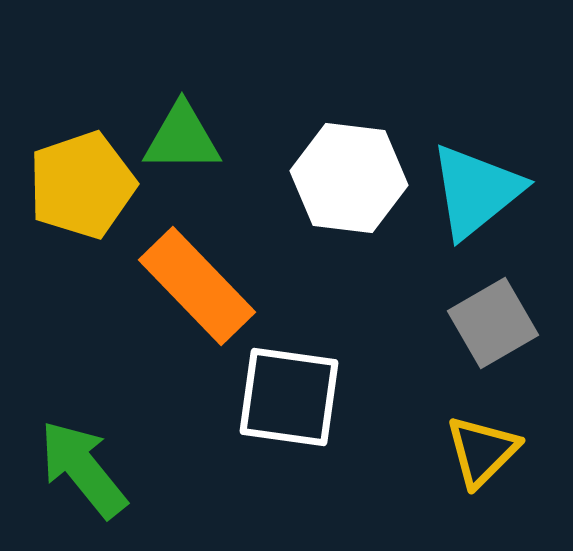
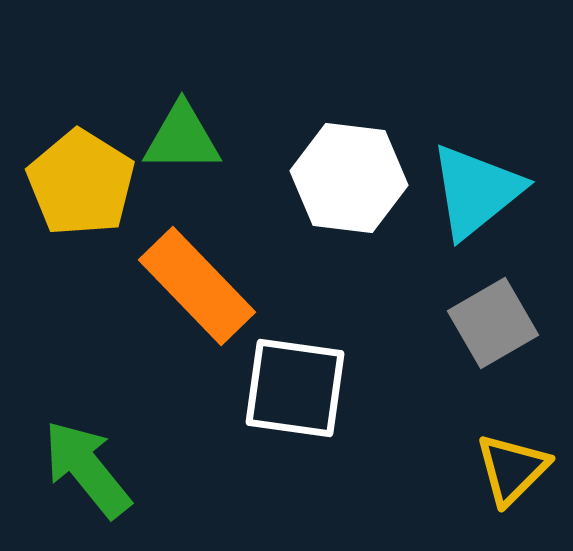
yellow pentagon: moved 1 px left, 2 px up; rotated 21 degrees counterclockwise
white square: moved 6 px right, 9 px up
yellow triangle: moved 30 px right, 18 px down
green arrow: moved 4 px right
